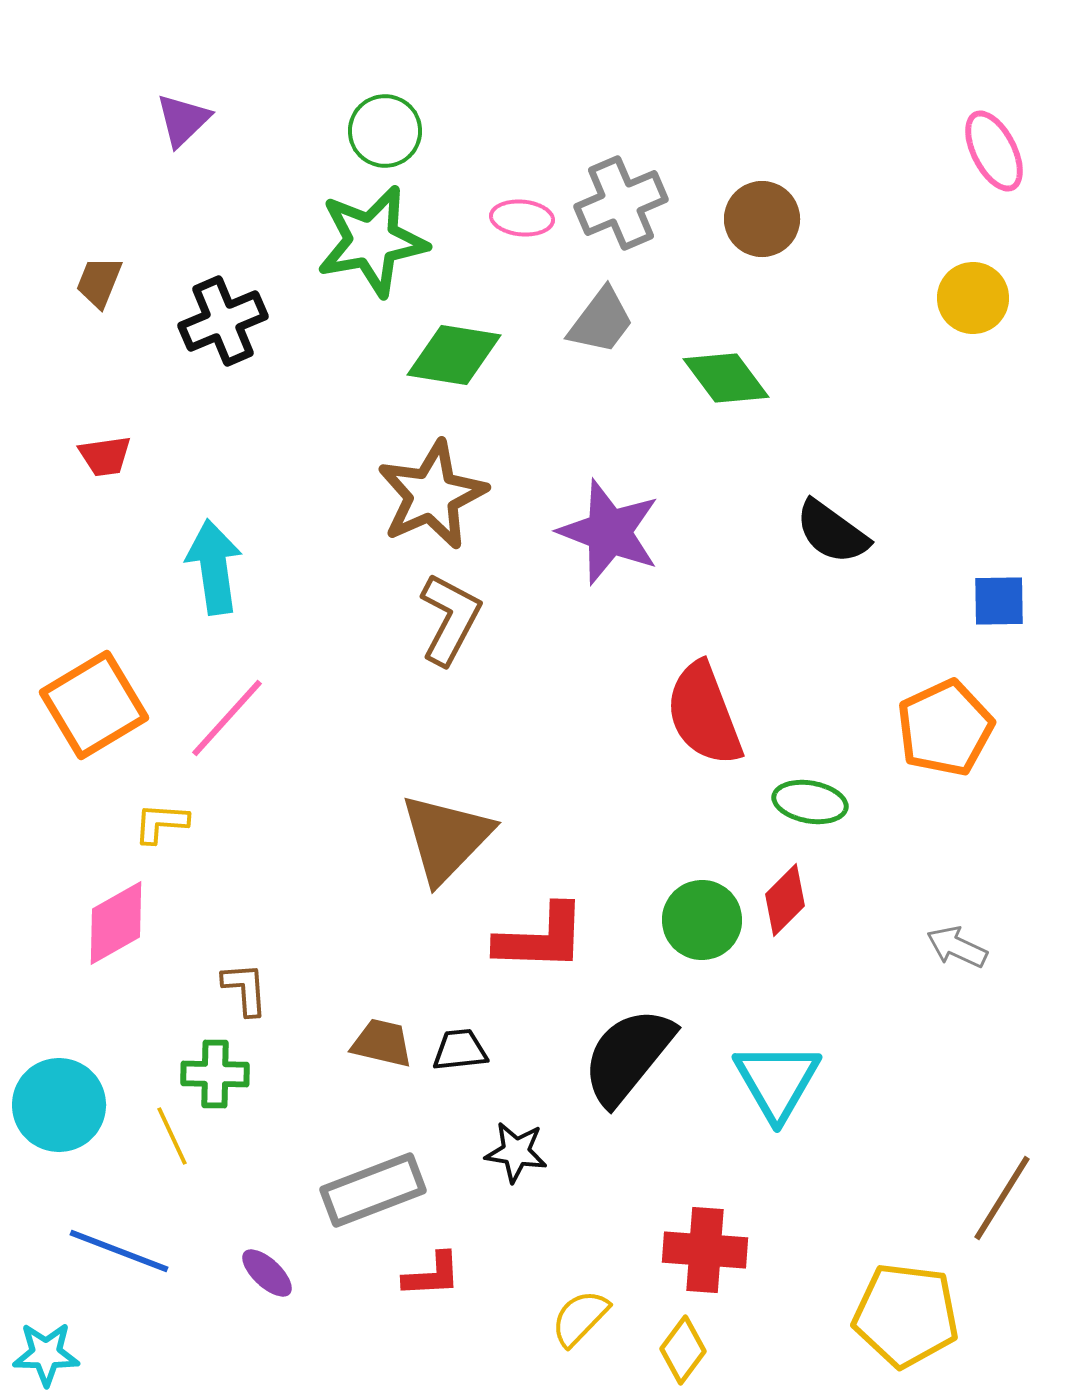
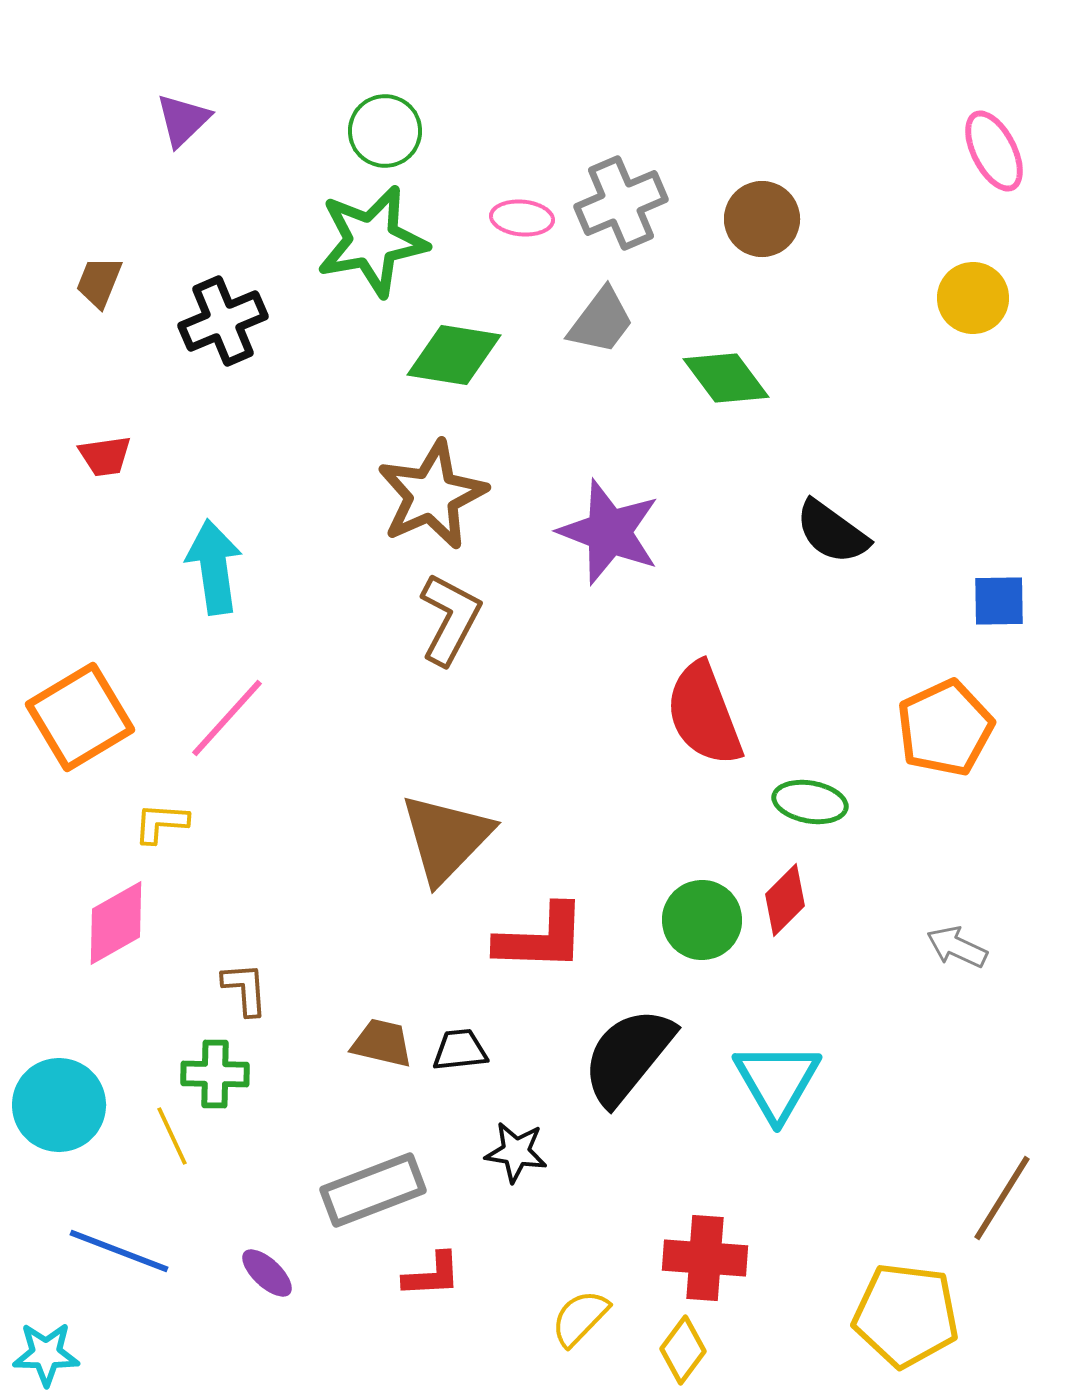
orange square at (94, 705): moved 14 px left, 12 px down
red cross at (705, 1250): moved 8 px down
